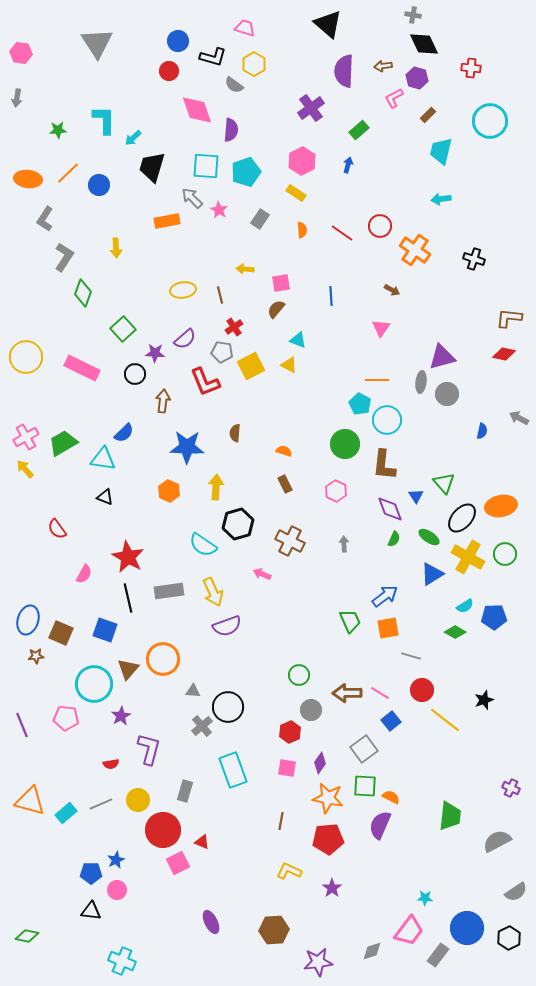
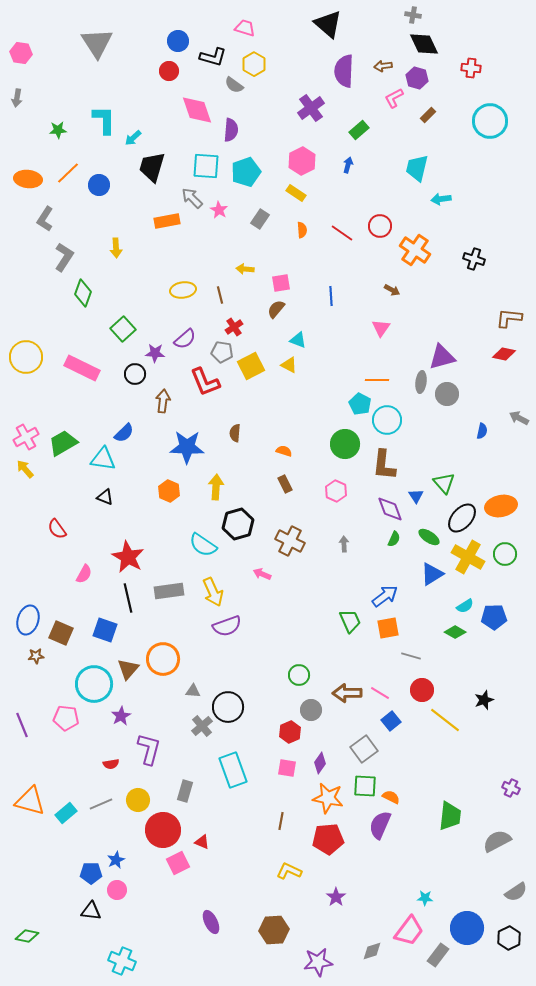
cyan trapezoid at (441, 151): moved 24 px left, 17 px down
purple star at (332, 888): moved 4 px right, 9 px down
